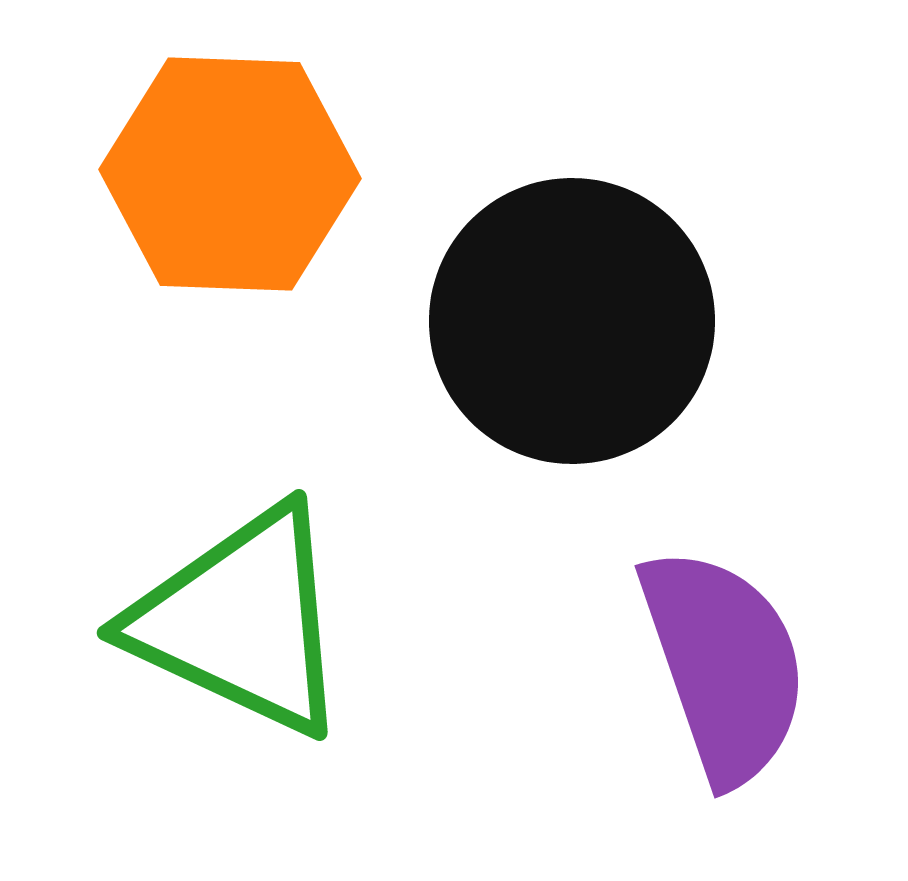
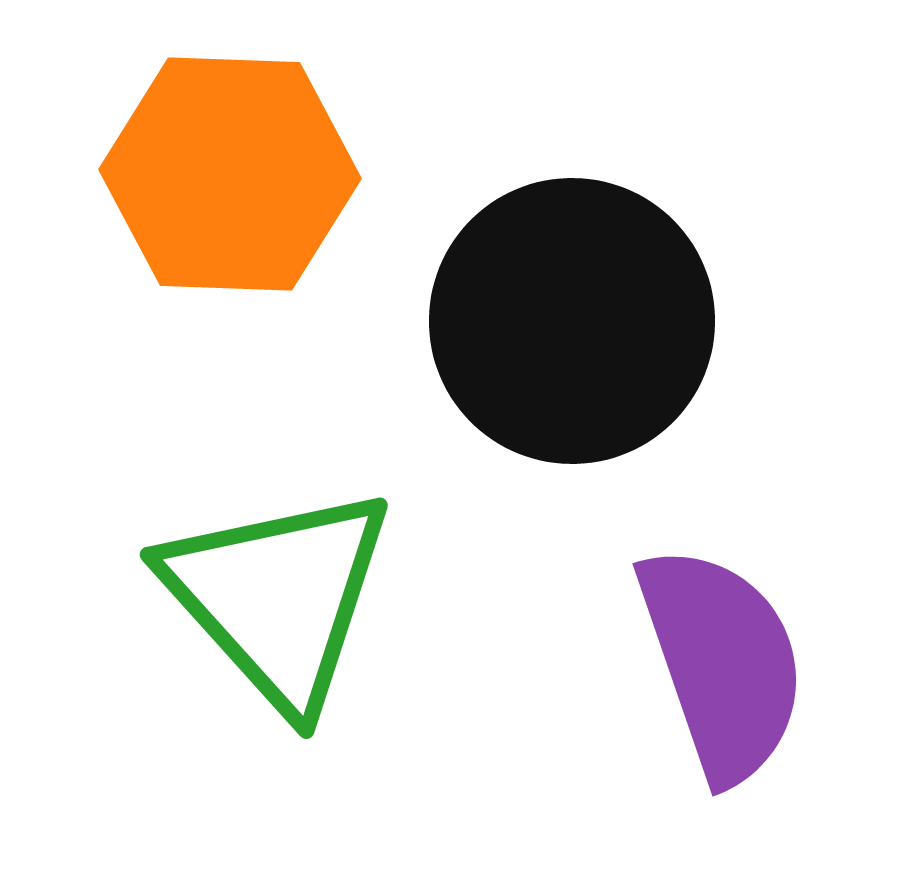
green triangle: moved 37 px right, 24 px up; rotated 23 degrees clockwise
purple semicircle: moved 2 px left, 2 px up
